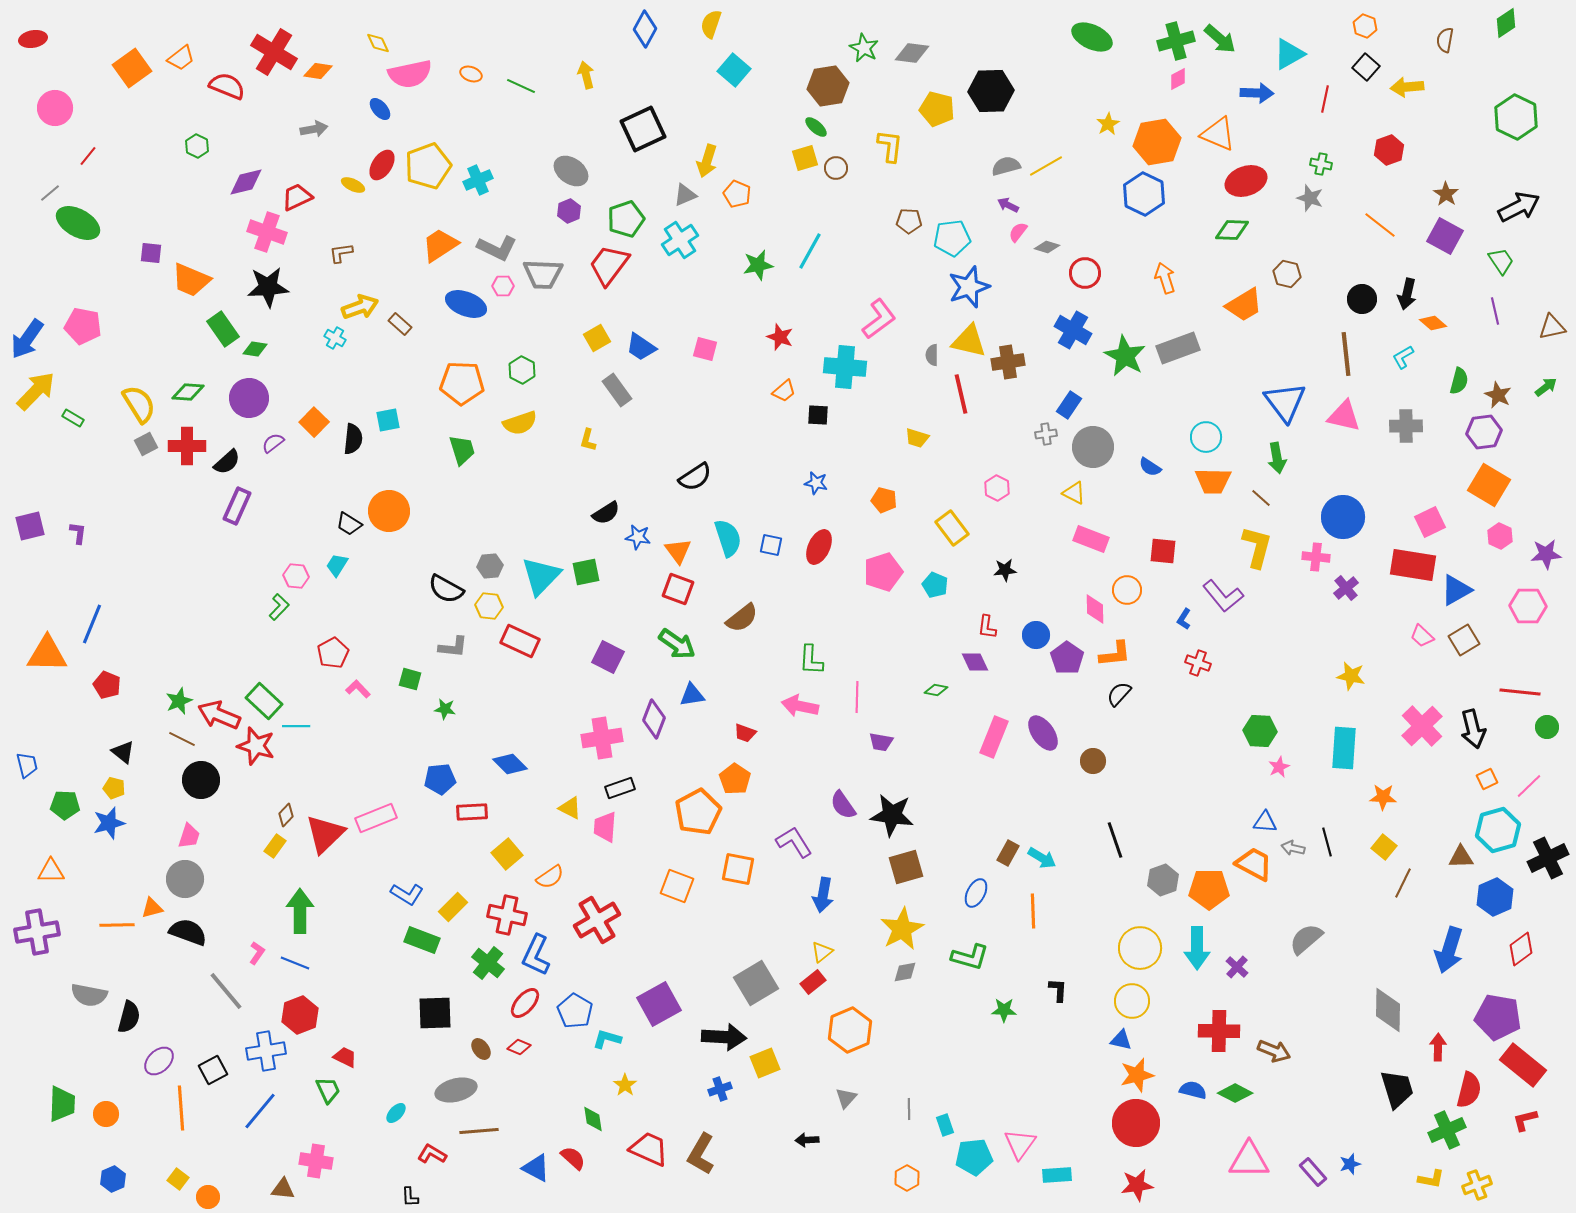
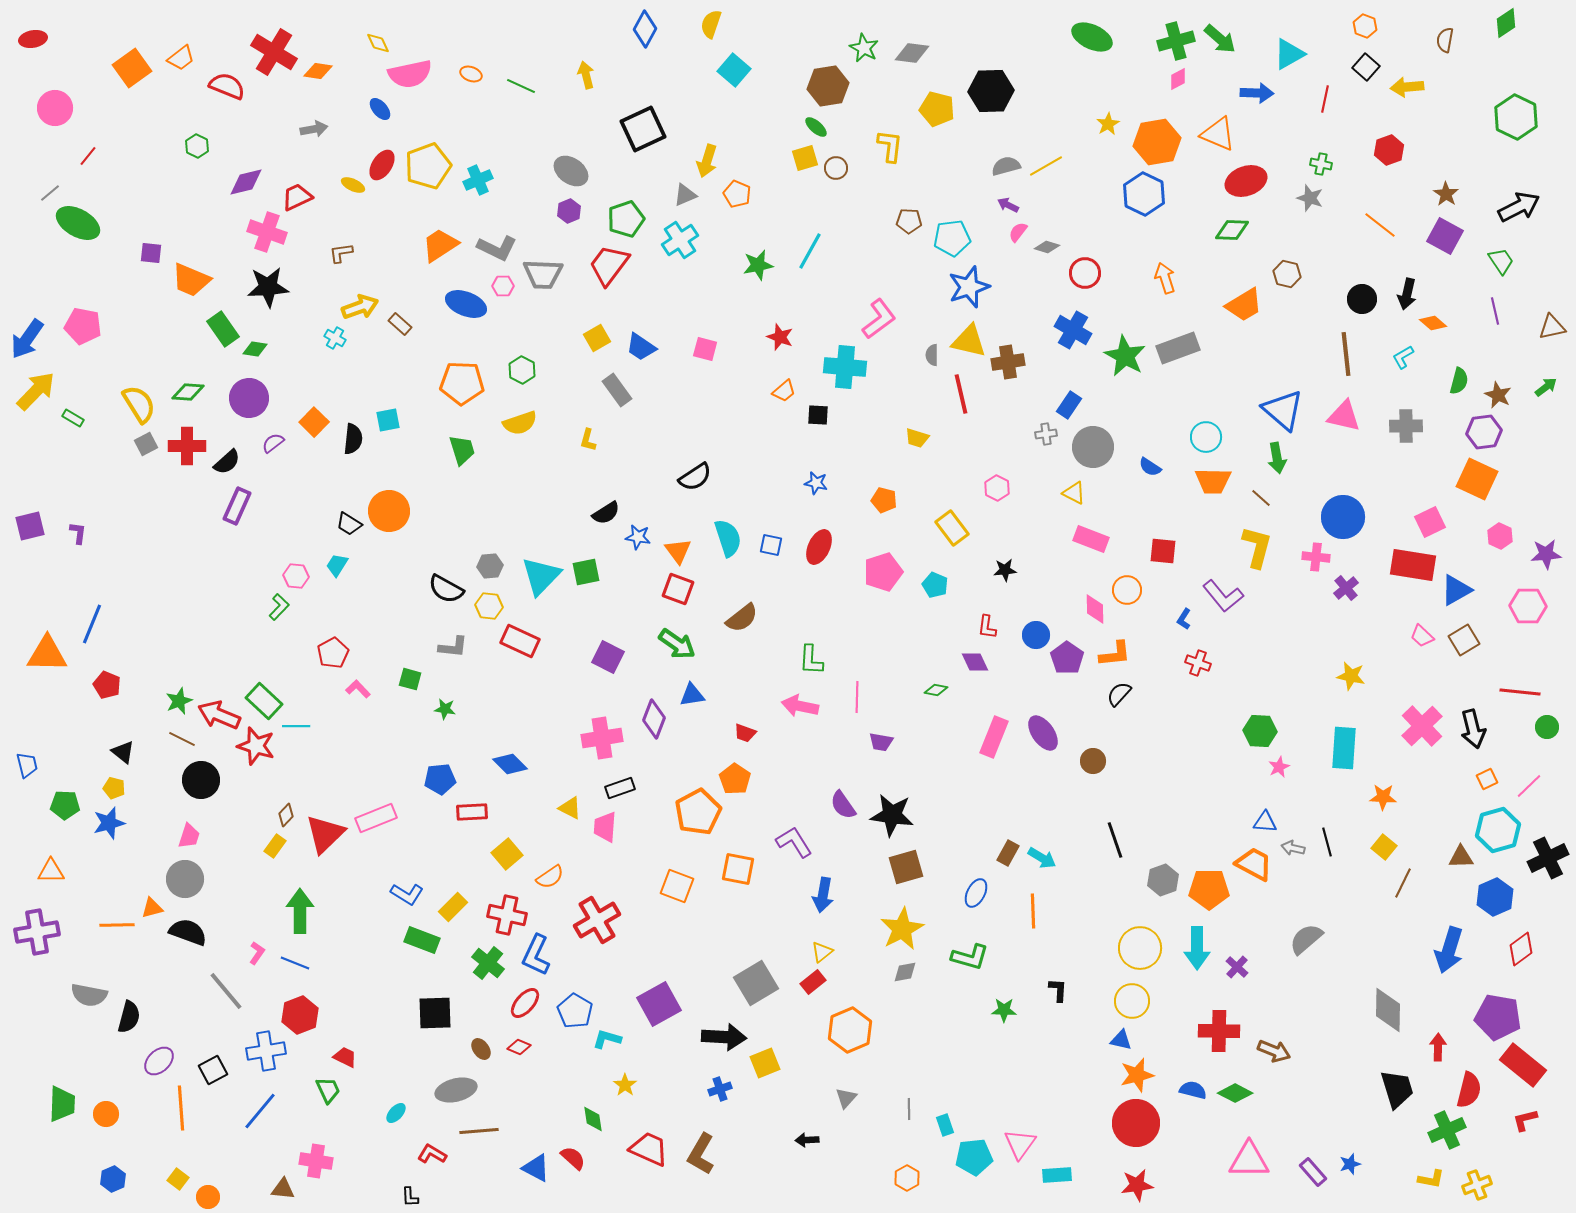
blue triangle at (1285, 402): moved 2 px left, 8 px down; rotated 12 degrees counterclockwise
orange square at (1489, 485): moved 12 px left, 6 px up; rotated 6 degrees counterclockwise
